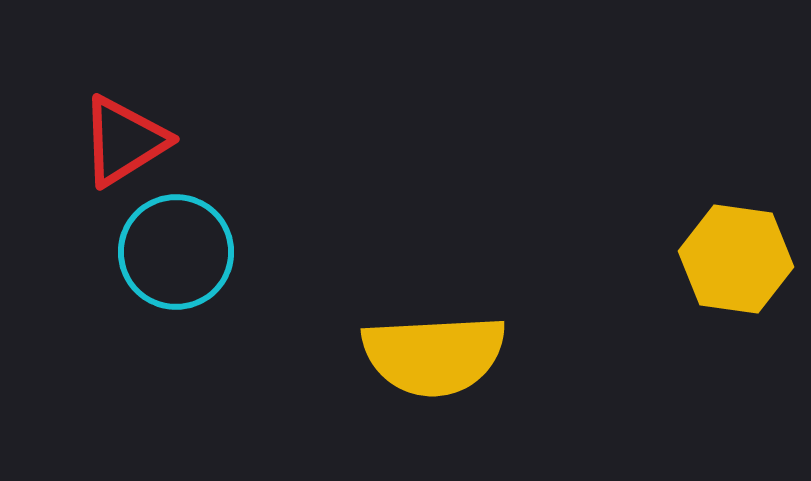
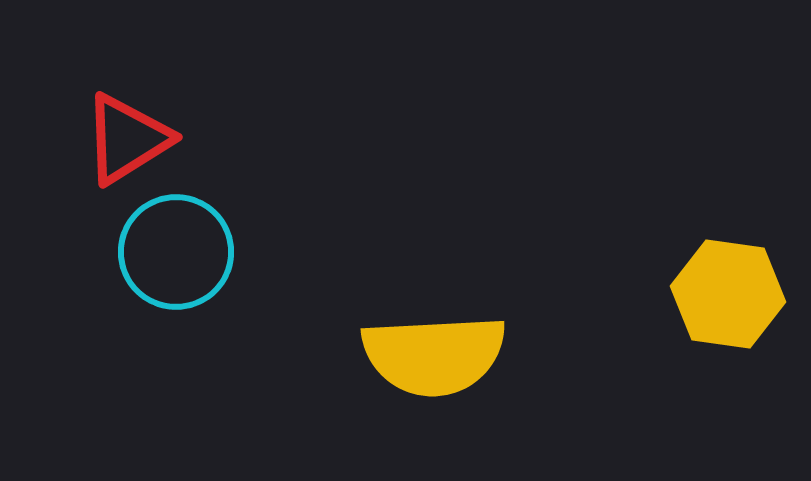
red triangle: moved 3 px right, 2 px up
yellow hexagon: moved 8 px left, 35 px down
